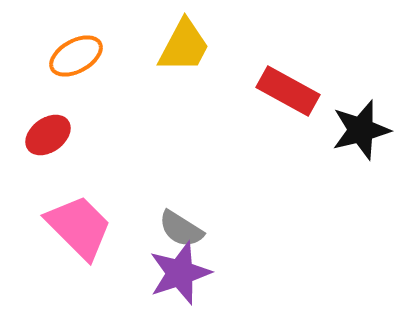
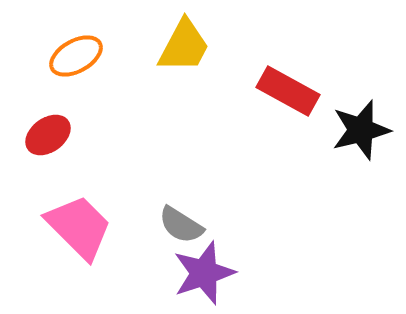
gray semicircle: moved 4 px up
purple star: moved 24 px right
